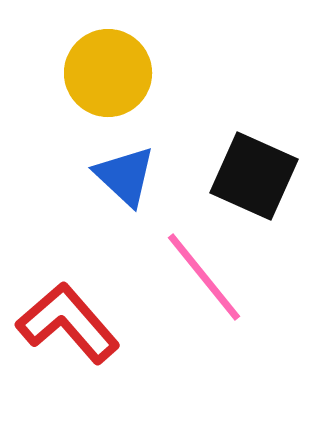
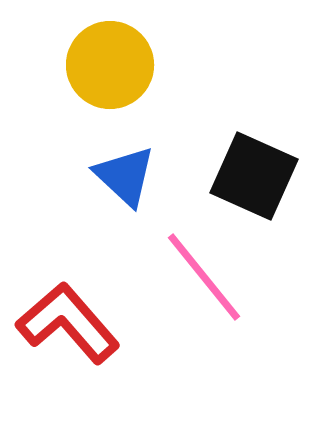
yellow circle: moved 2 px right, 8 px up
